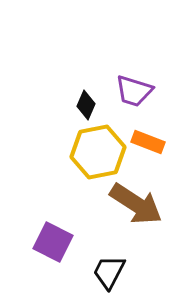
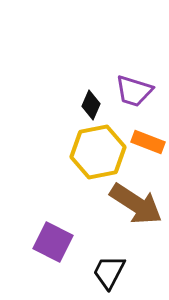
black diamond: moved 5 px right
